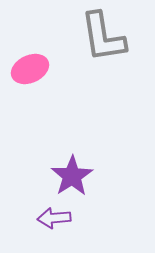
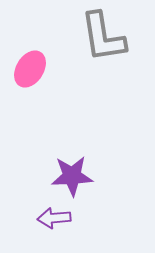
pink ellipse: rotated 33 degrees counterclockwise
purple star: rotated 30 degrees clockwise
